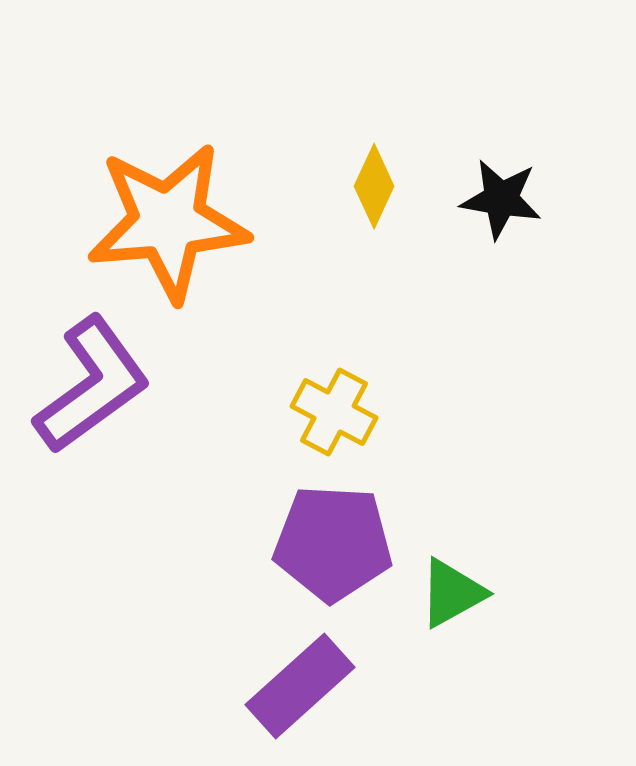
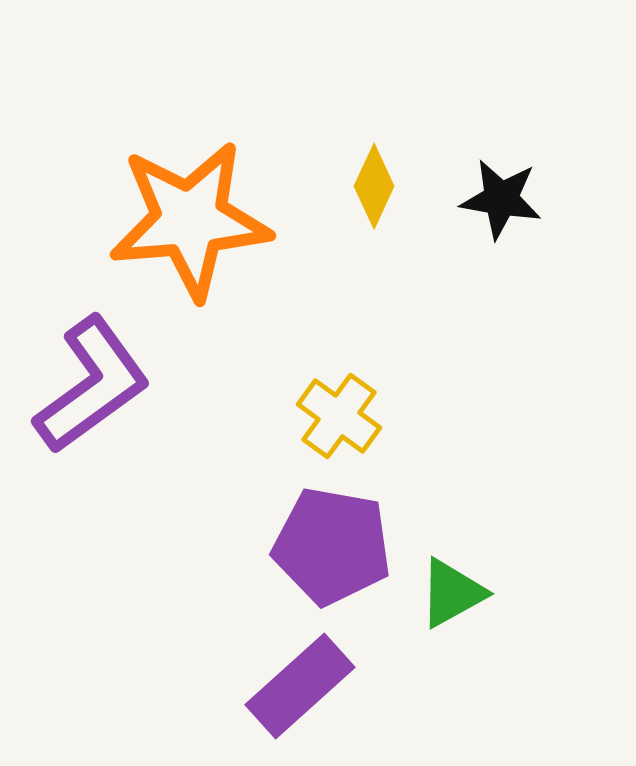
orange star: moved 22 px right, 2 px up
yellow cross: moved 5 px right, 4 px down; rotated 8 degrees clockwise
purple pentagon: moved 1 px left, 3 px down; rotated 7 degrees clockwise
